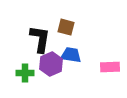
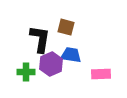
pink rectangle: moved 9 px left, 7 px down
green cross: moved 1 px right, 1 px up
